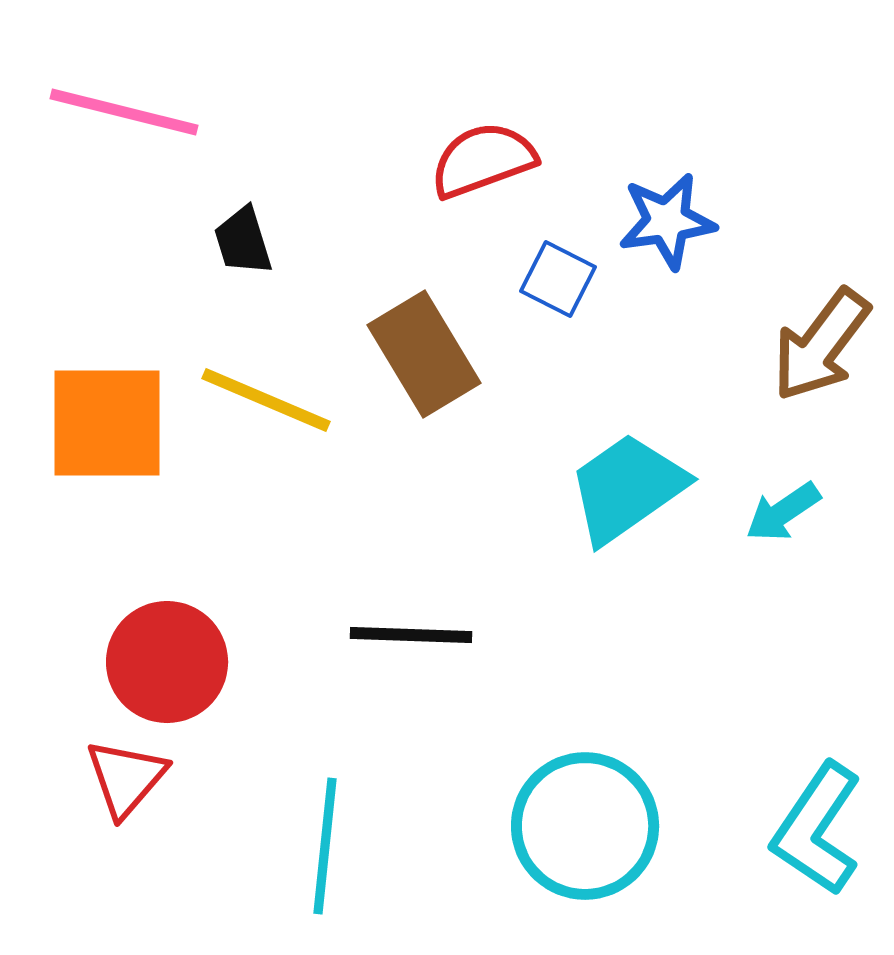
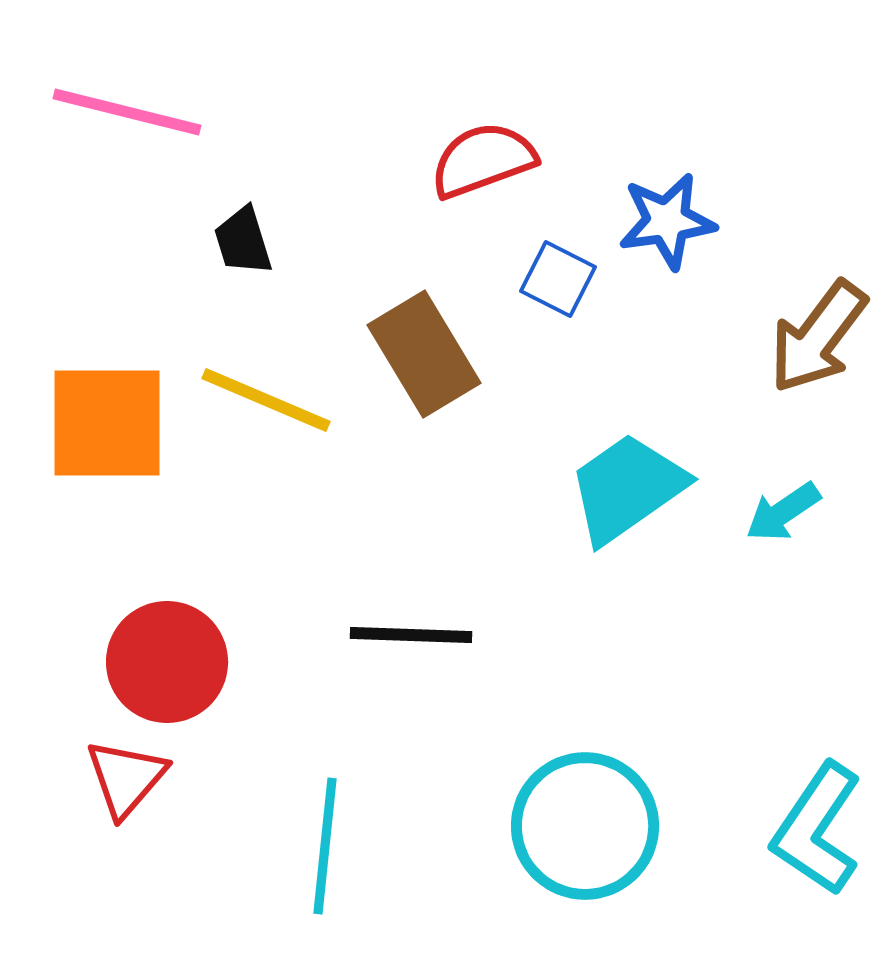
pink line: moved 3 px right
brown arrow: moved 3 px left, 8 px up
